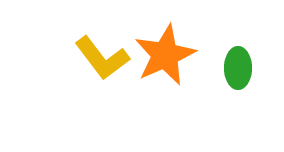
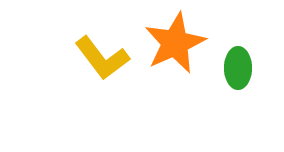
orange star: moved 10 px right, 12 px up
